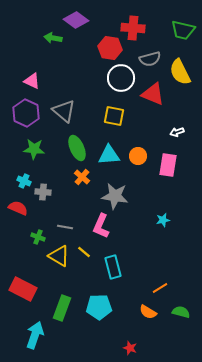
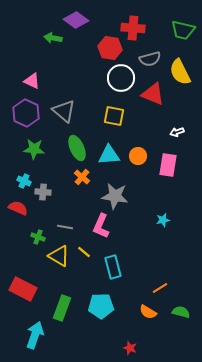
cyan pentagon: moved 2 px right, 1 px up
